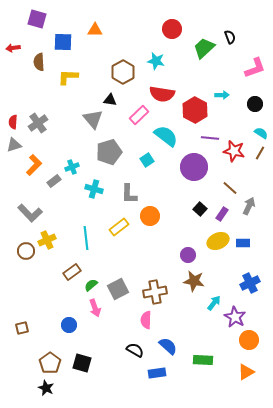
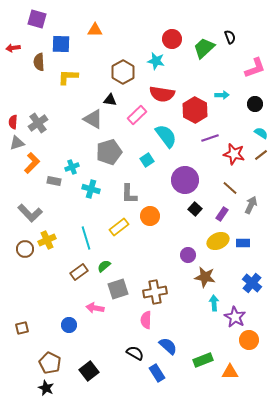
red circle at (172, 29): moved 10 px down
blue square at (63, 42): moved 2 px left, 2 px down
pink rectangle at (139, 115): moved 2 px left
gray triangle at (93, 119): rotated 20 degrees counterclockwise
cyan semicircle at (166, 136): rotated 15 degrees clockwise
purple line at (210, 138): rotated 24 degrees counterclockwise
gray triangle at (14, 145): moved 3 px right, 2 px up
red star at (234, 151): moved 3 px down
brown line at (260, 153): moved 1 px right, 2 px down; rotated 24 degrees clockwise
orange L-shape at (34, 165): moved 2 px left, 2 px up
purple circle at (194, 167): moved 9 px left, 13 px down
gray rectangle at (54, 181): rotated 48 degrees clockwise
cyan cross at (94, 189): moved 3 px left
gray arrow at (249, 206): moved 2 px right, 1 px up
black square at (200, 209): moved 5 px left
cyan line at (86, 238): rotated 10 degrees counterclockwise
brown circle at (26, 251): moved 1 px left, 2 px up
brown rectangle at (72, 272): moved 7 px right
brown star at (194, 281): moved 11 px right, 4 px up
blue cross at (250, 283): moved 2 px right; rotated 24 degrees counterclockwise
green semicircle at (91, 285): moved 13 px right, 19 px up
gray square at (118, 289): rotated 10 degrees clockwise
cyan arrow at (214, 303): rotated 42 degrees counterclockwise
pink arrow at (95, 308): rotated 120 degrees clockwise
black semicircle at (135, 350): moved 3 px down
green rectangle at (203, 360): rotated 24 degrees counterclockwise
brown pentagon at (50, 363): rotated 10 degrees counterclockwise
black square at (82, 363): moved 7 px right, 8 px down; rotated 36 degrees clockwise
orange triangle at (246, 372): moved 16 px left; rotated 30 degrees clockwise
blue rectangle at (157, 373): rotated 66 degrees clockwise
